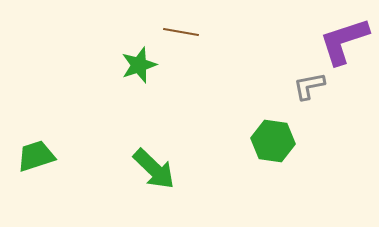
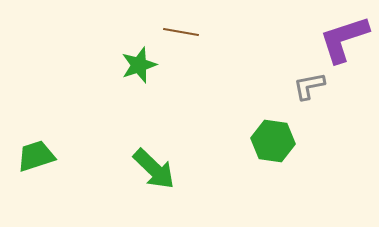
purple L-shape: moved 2 px up
